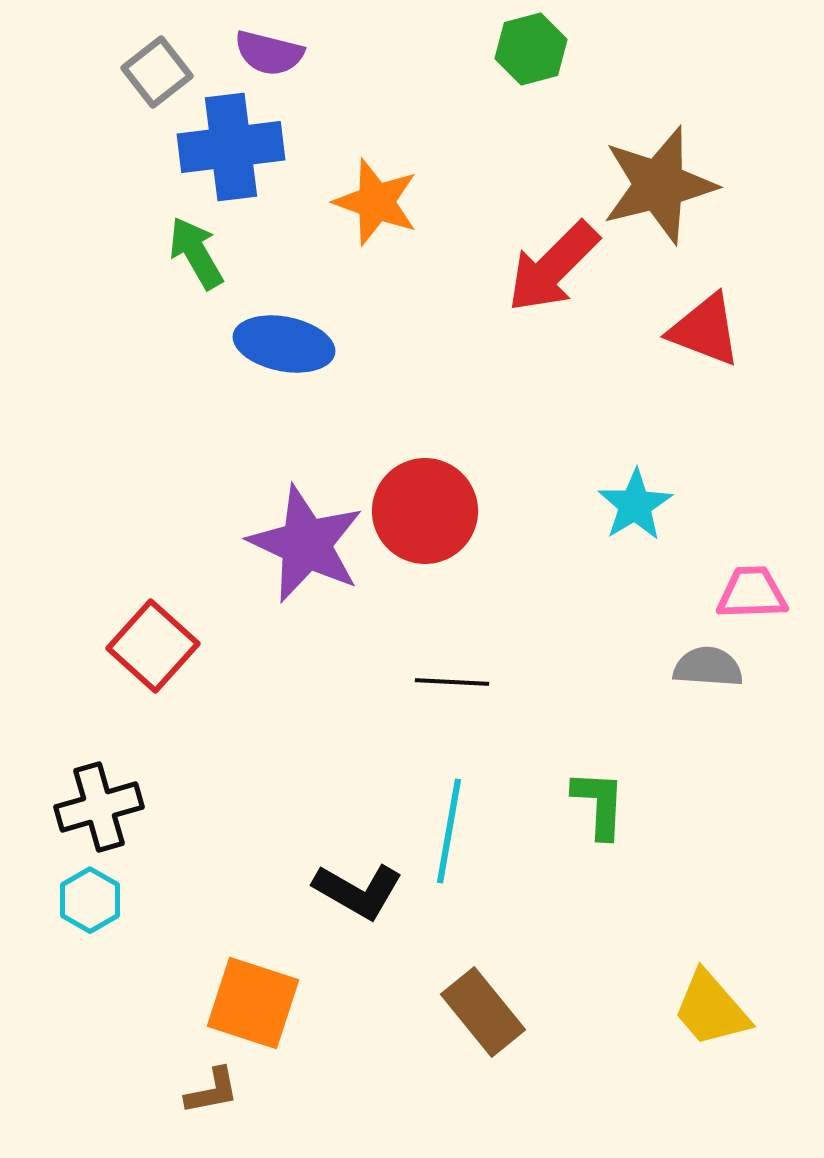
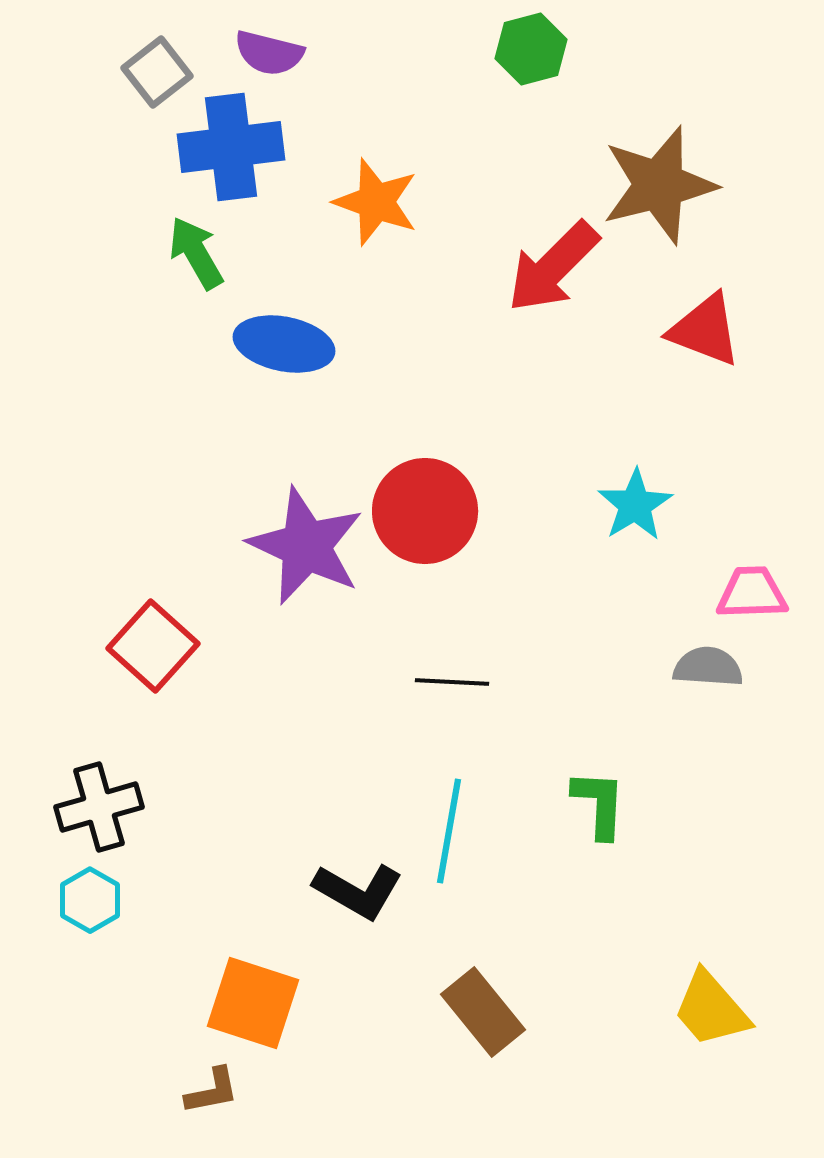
purple star: moved 2 px down
